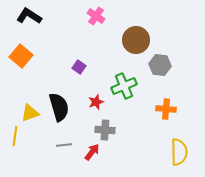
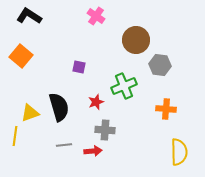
purple square: rotated 24 degrees counterclockwise
red arrow: moved 1 px right, 1 px up; rotated 48 degrees clockwise
